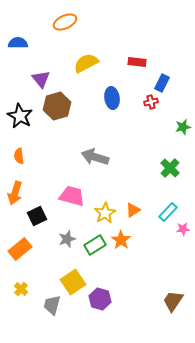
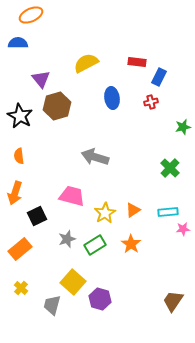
orange ellipse: moved 34 px left, 7 px up
blue rectangle: moved 3 px left, 6 px up
cyan rectangle: rotated 42 degrees clockwise
orange star: moved 10 px right, 4 px down
yellow square: rotated 15 degrees counterclockwise
yellow cross: moved 1 px up
